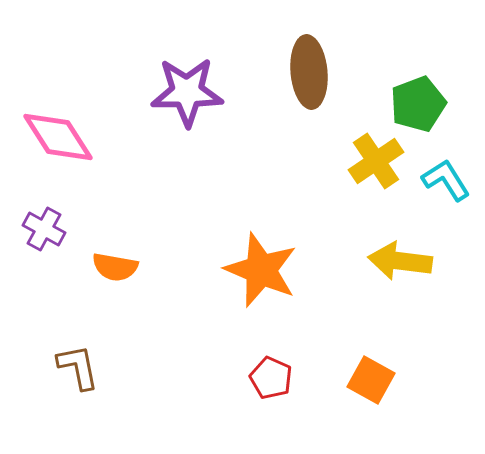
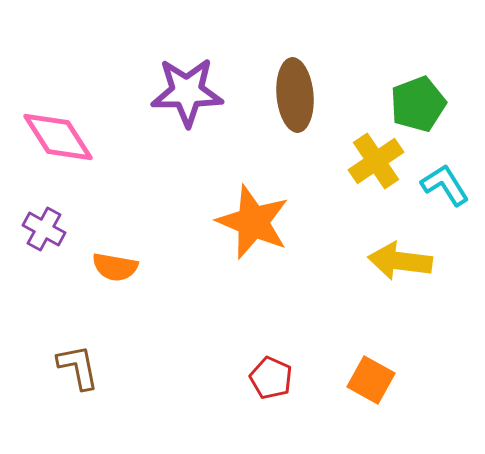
brown ellipse: moved 14 px left, 23 px down
cyan L-shape: moved 1 px left, 5 px down
orange star: moved 8 px left, 48 px up
